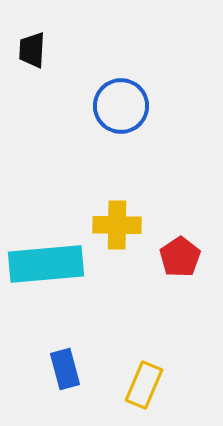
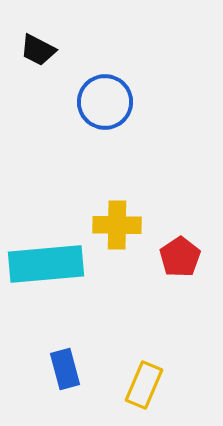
black trapezoid: moved 6 px right; rotated 66 degrees counterclockwise
blue circle: moved 16 px left, 4 px up
